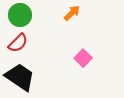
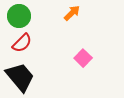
green circle: moved 1 px left, 1 px down
red semicircle: moved 4 px right
black trapezoid: rotated 16 degrees clockwise
